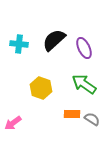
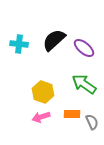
purple ellipse: rotated 25 degrees counterclockwise
yellow hexagon: moved 2 px right, 4 px down
gray semicircle: moved 3 px down; rotated 35 degrees clockwise
pink arrow: moved 28 px right, 6 px up; rotated 18 degrees clockwise
